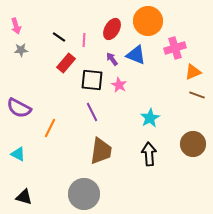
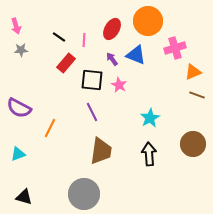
cyan triangle: rotated 49 degrees counterclockwise
